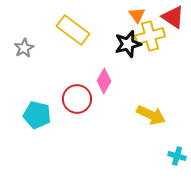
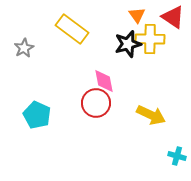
yellow rectangle: moved 1 px left, 1 px up
yellow cross: moved 3 px down; rotated 16 degrees clockwise
pink diamond: rotated 40 degrees counterclockwise
red circle: moved 19 px right, 4 px down
cyan pentagon: rotated 12 degrees clockwise
